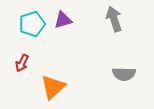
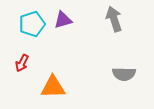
orange triangle: rotated 40 degrees clockwise
